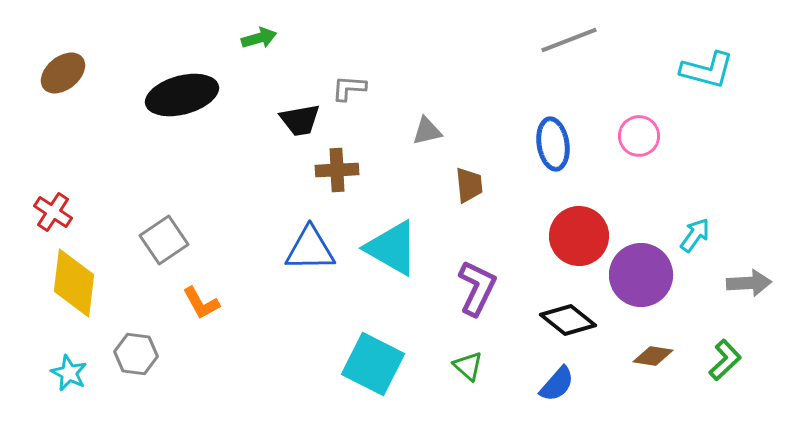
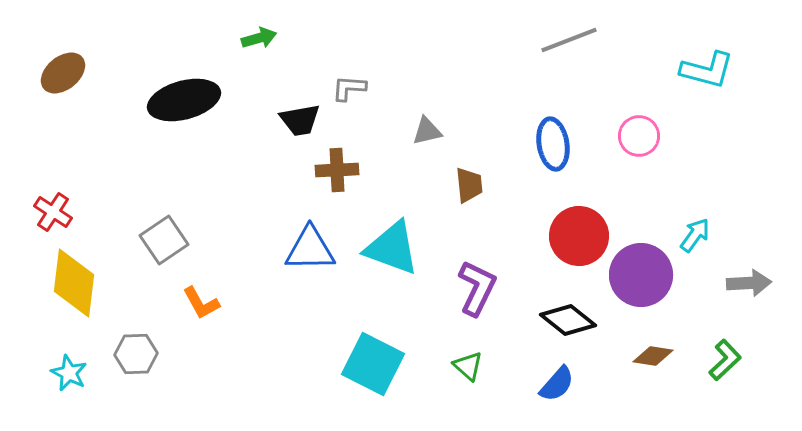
black ellipse: moved 2 px right, 5 px down
cyan triangle: rotated 10 degrees counterclockwise
gray hexagon: rotated 9 degrees counterclockwise
